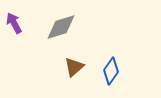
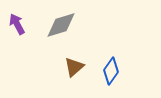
purple arrow: moved 3 px right, 1 px down
gray diamond: moved 2 px up
